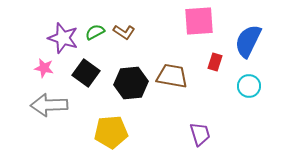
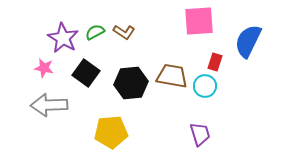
purple star: rotated 12 degrees clockwise
cyan circle: moved 44 px left
